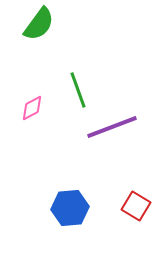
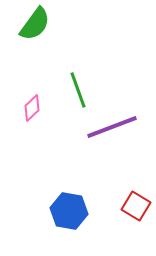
green semicircle: moved 4 px left
pink diamond: rotated 16 degrees counterclockwise
blue hexagon: moved 1 px left, 3 px down; rotated 15 degrees clockwise
